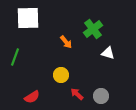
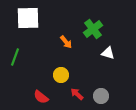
red semicircle: moved 9 px right; rotated 70 degrees clockwise
